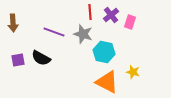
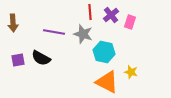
purple line: rotated 10 degrees counterclockwise
yellow star: moved 2 px left
